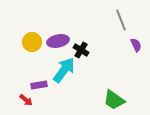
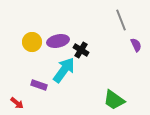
purple rectangle: rotated 28 degrees clockwise
red arrow: moved 9 px left, 3 px down
